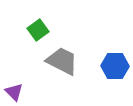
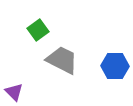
gray trapezoid: moved 1 px up
